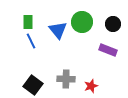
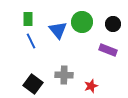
green rectangle: moved 3 px up
gray cross: moved 2 px left, 4 px up
black square: moved 1 px up
